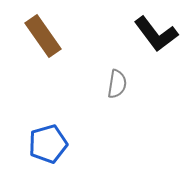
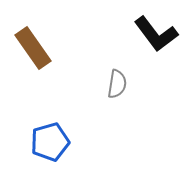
brown rectangle: moved 10 px left, 12 px down
blue pentagon: moved 2 px right, 2 px up
